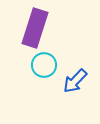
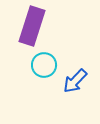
purple rectangle: moved 3 px left, 2 px up
